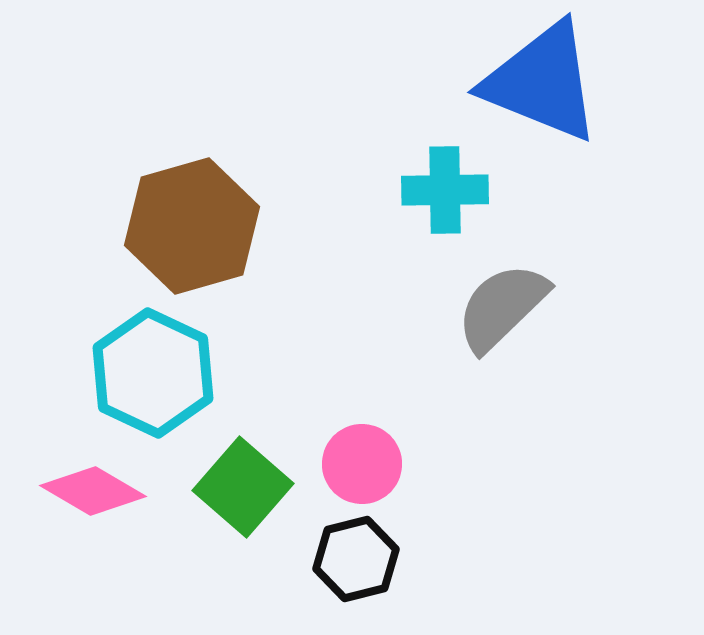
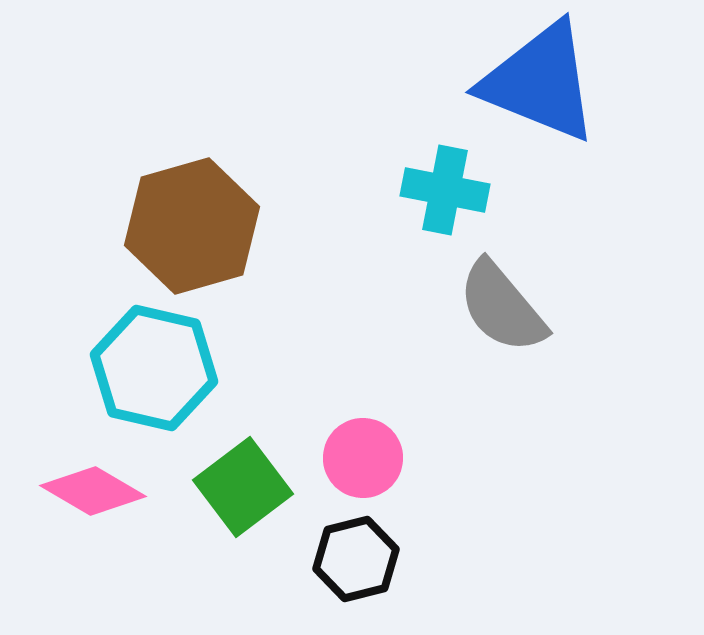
blue triangle: moved 2 px left
cyan cross: rotated 12 degrees clockwise
gray semicircle: rotated 86 degrees counterclockwise
cyan hexagon: moved 1 px right, 5 px up; rotated 12 degrees counterclockwise
pink circle: moved 1 px right, 6 px up
green square: rotated 12 degrees clockwise
